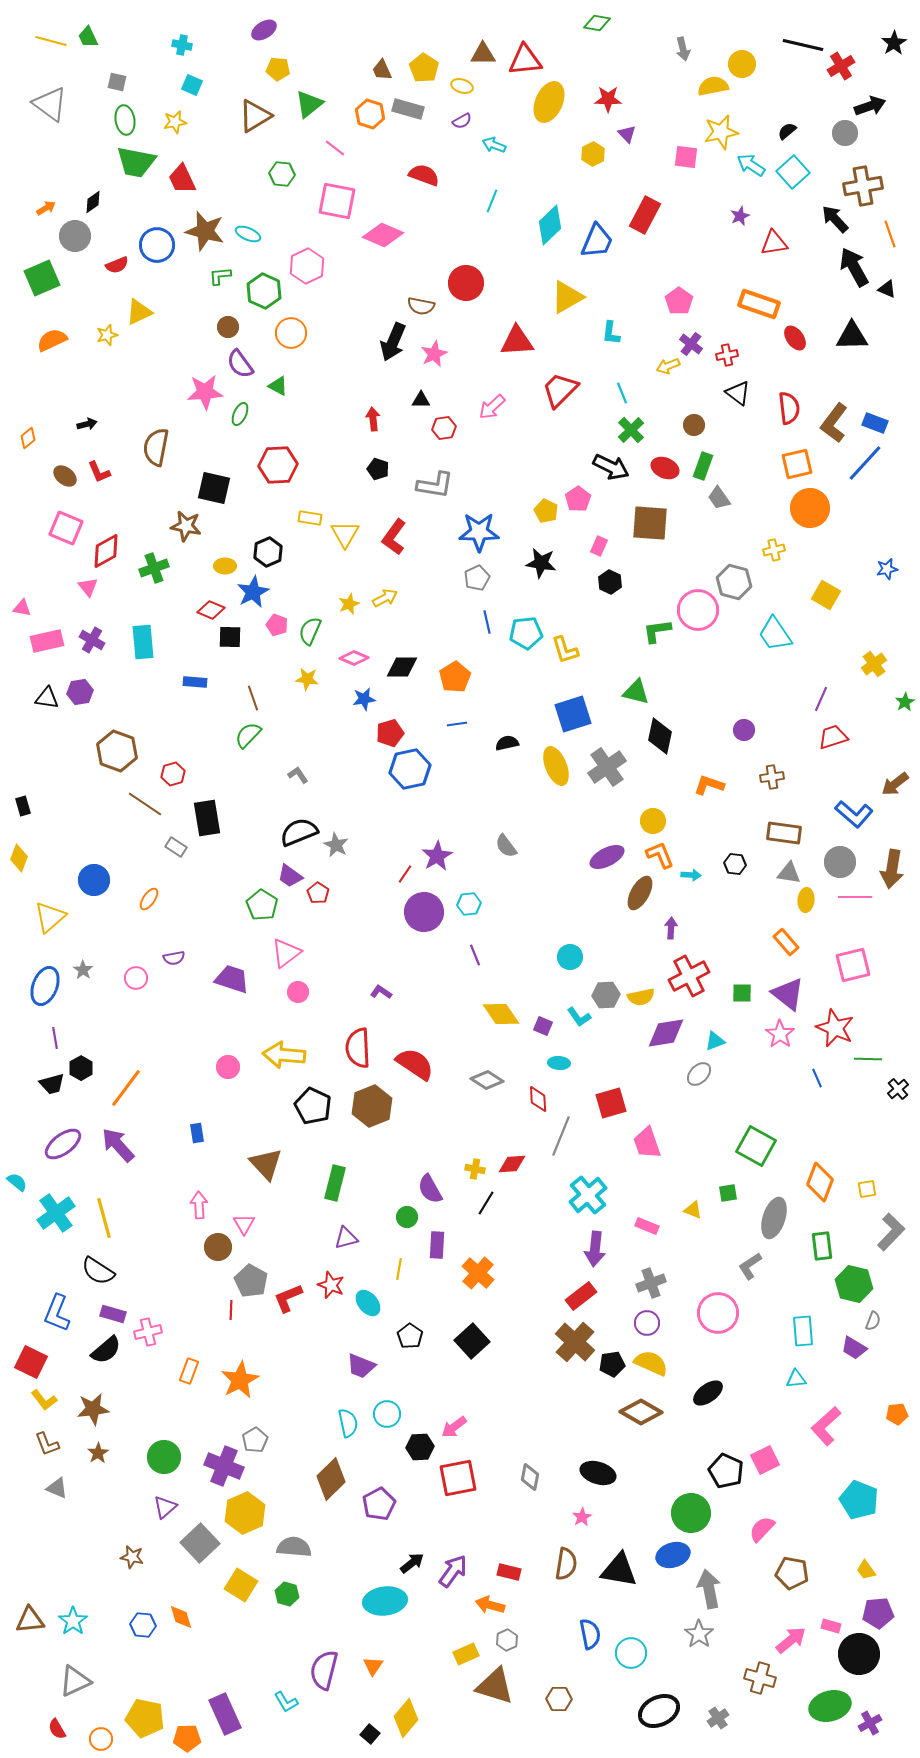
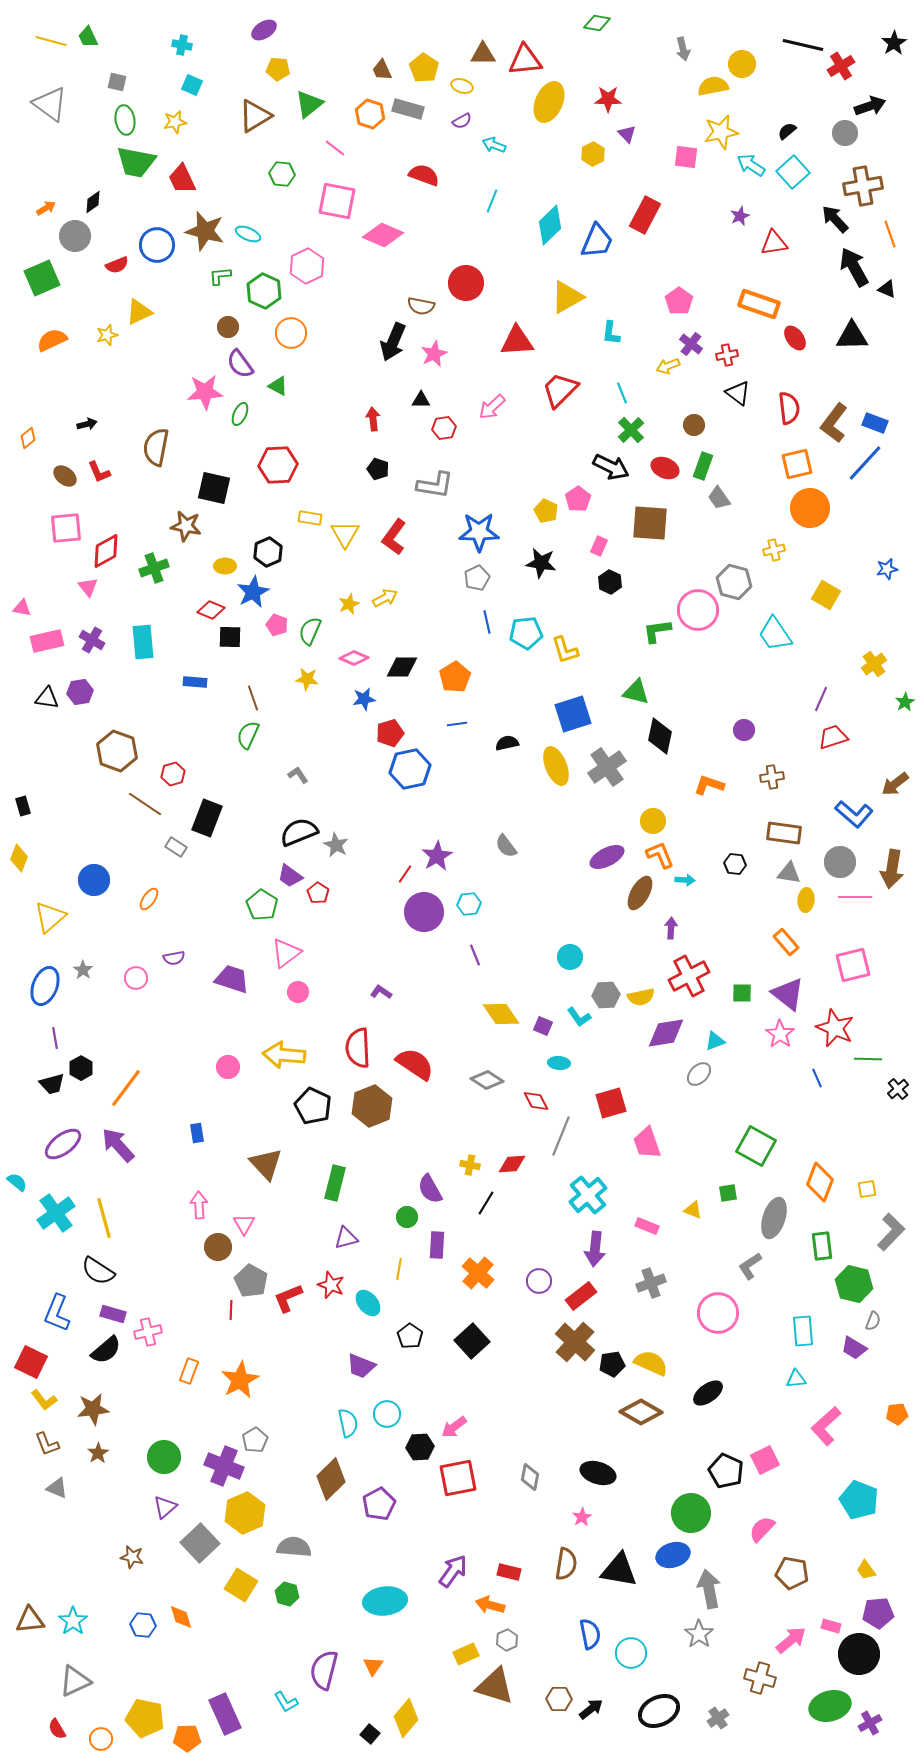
pink square at (66, 528): rotated 28 degrees counterclockwise
green semicircle at (248, 735): rotated 20 degrees counterclockwise
black rectangle at (207, 818): rotated 30 degrees clockwise
cyan arrow at (691, 875): moved 6 px left, 5 px down
red diamond at (538, 1099): moved 2 px left, 2 px down; rotated 24 degrees counterclockwise
yellow cross at (475, 1169): moved 5 px left, 4 px up
purple circle at (647, 1323): moved 108 px left, 42 px up
black arrow at (412, 1563): moved 179 px right, 146 px down
